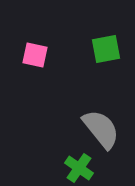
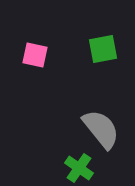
green square: moved 3 px left
